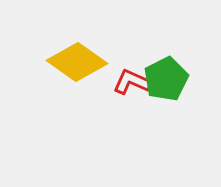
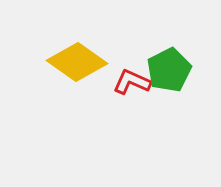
green pentagon: moved 3 px right, 9 px up
